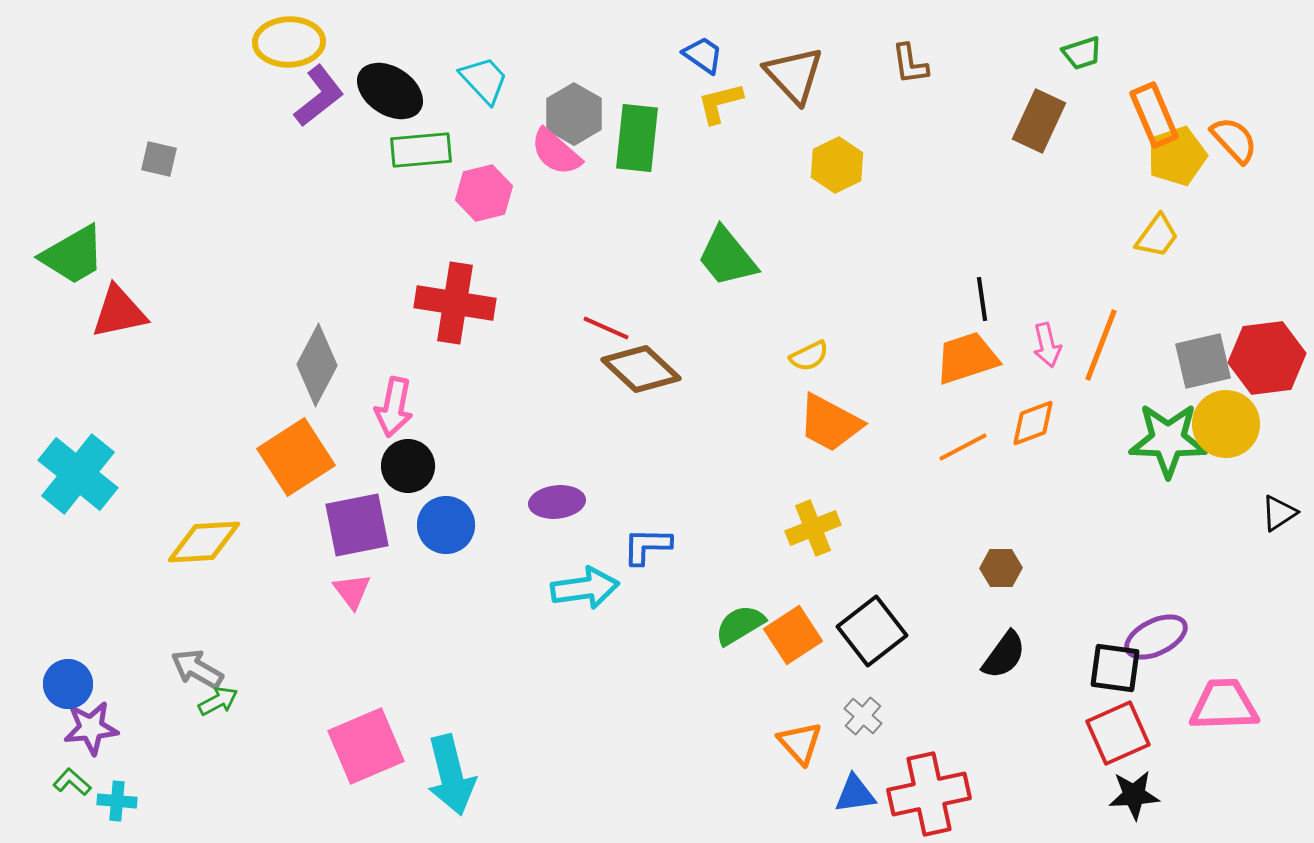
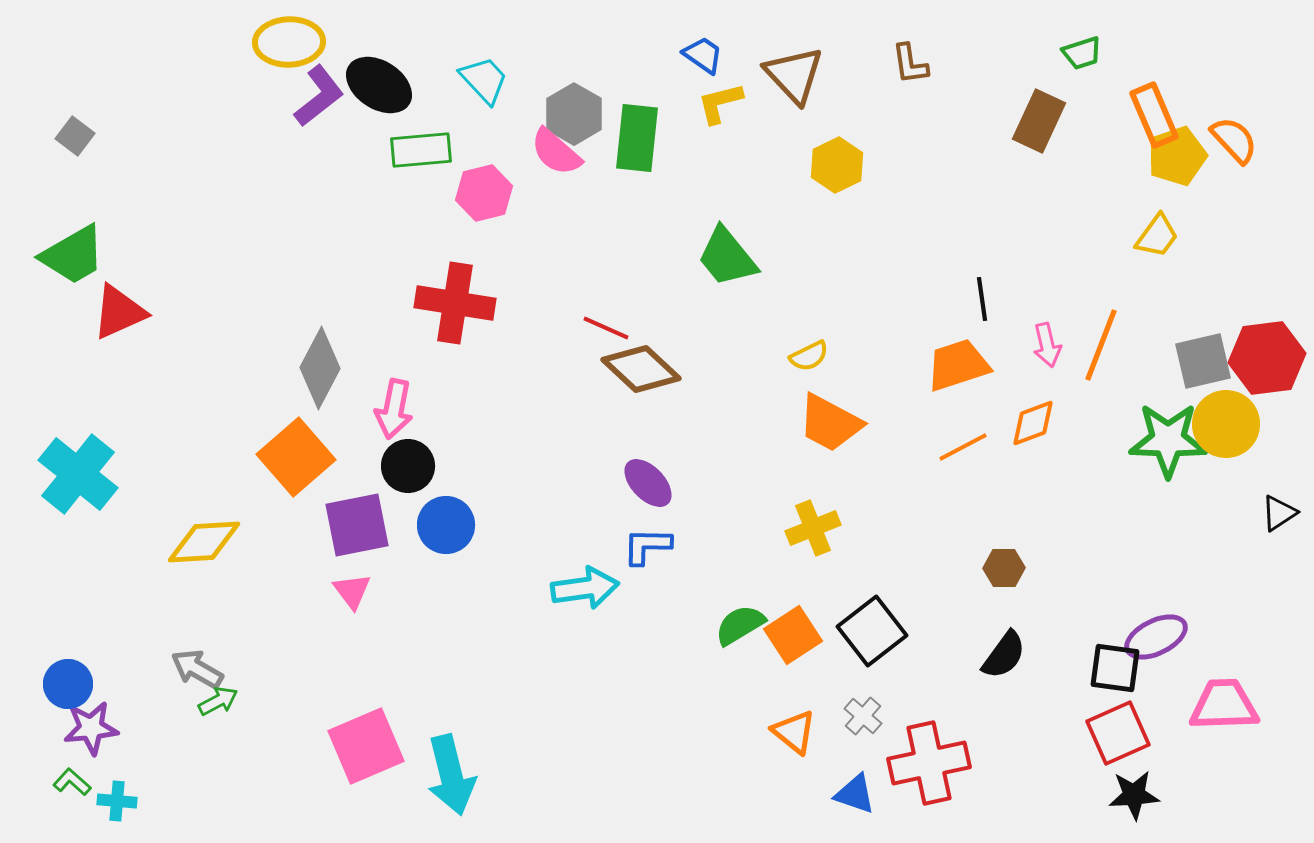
black ellipse at (390, 91): moved 11 px left, 6 px up
gray square at (159, 159): moved 84 px left, 23 px up; rotated 24 degrees clockwise
red triangle at (119, 312): rotated 12 degrees counterclockwise
orange trapezoid at (967, 358): moved 9 px left, 7 px down
gray diamond at (317, 365): moved 3 px right, 3 px down
pink arrow at (394, 407): moved 2 px down
orange square at (296, 457): rotated 8 degrees counterclockwise
purple ellipse at (557, 502): moved 91 px right, 19 px up; rotated 52 degrees clockwise
brown hexagon at (1001, 568): moved 3 px right
orange triangle at (800, 743): moved 6 px left, 11 px up; rotated 9 degrees counterclockwise
blue triangle at (855, 794): rotated 27 degrees clockwise
red cross at (929, 794): moved 31 px up
